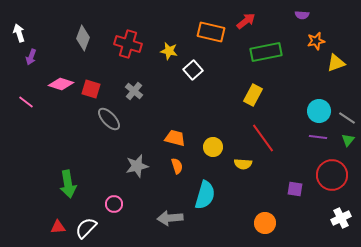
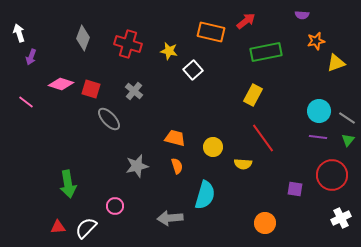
pink circle: moved 1 px right, 2 px down
